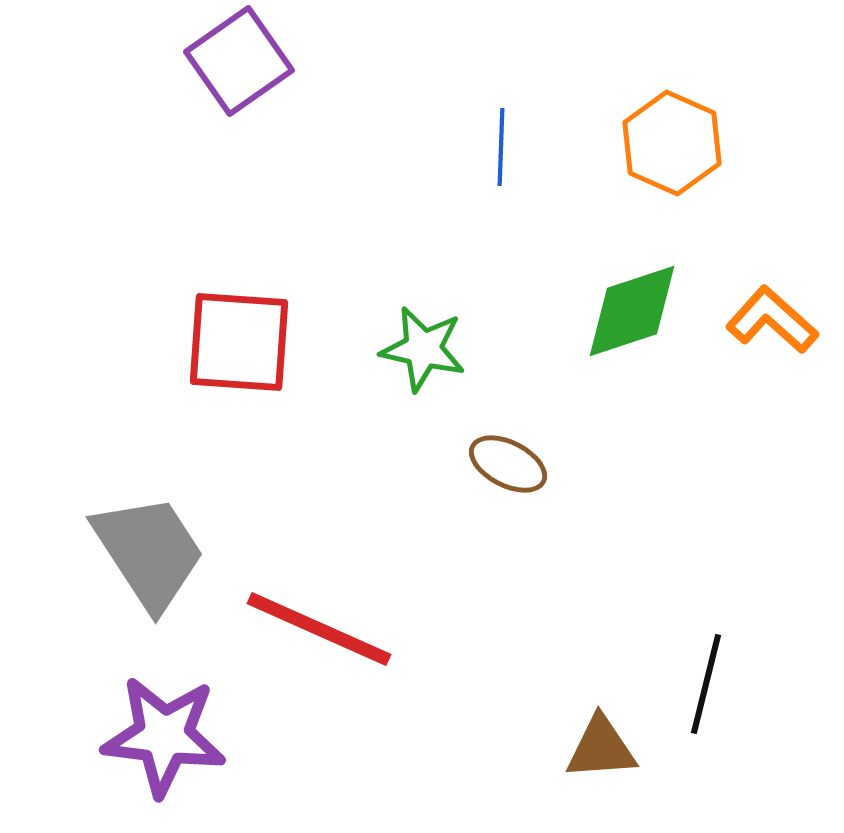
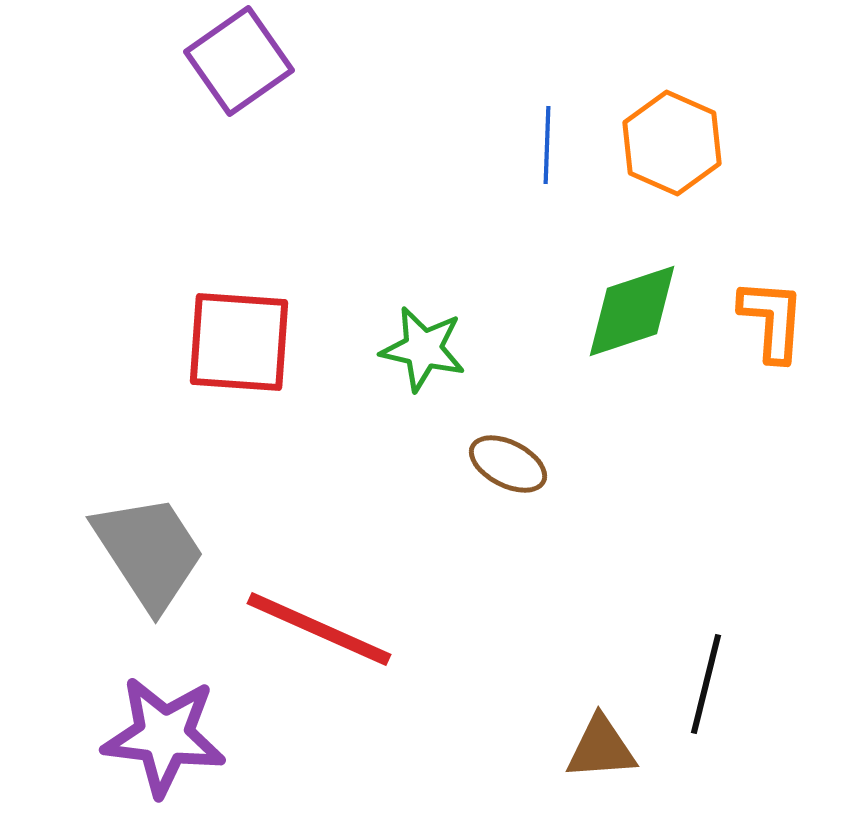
blue line: moved 46 px right, 2 px up
orange L-shape: rotated 52 degrees clockwise
